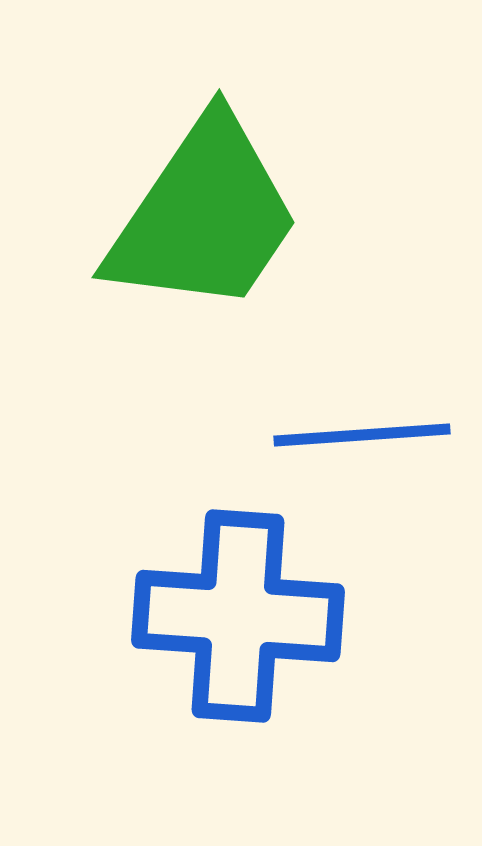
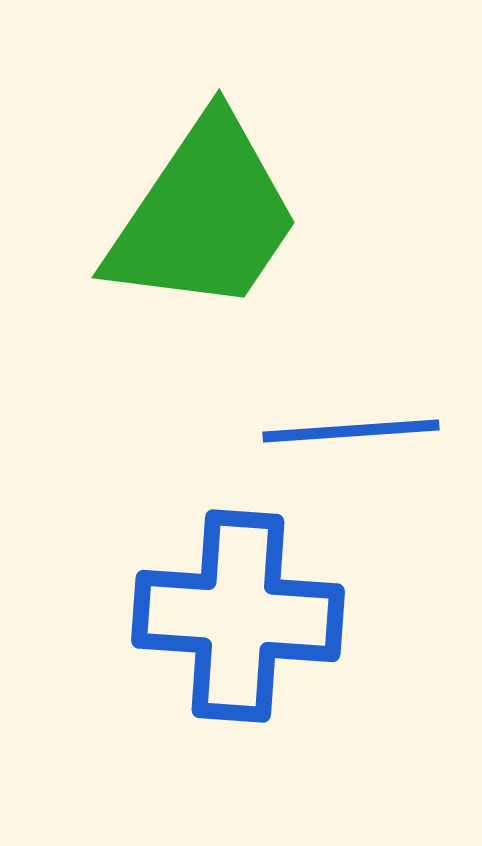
blue line: moved 11 px left, 4 px up
